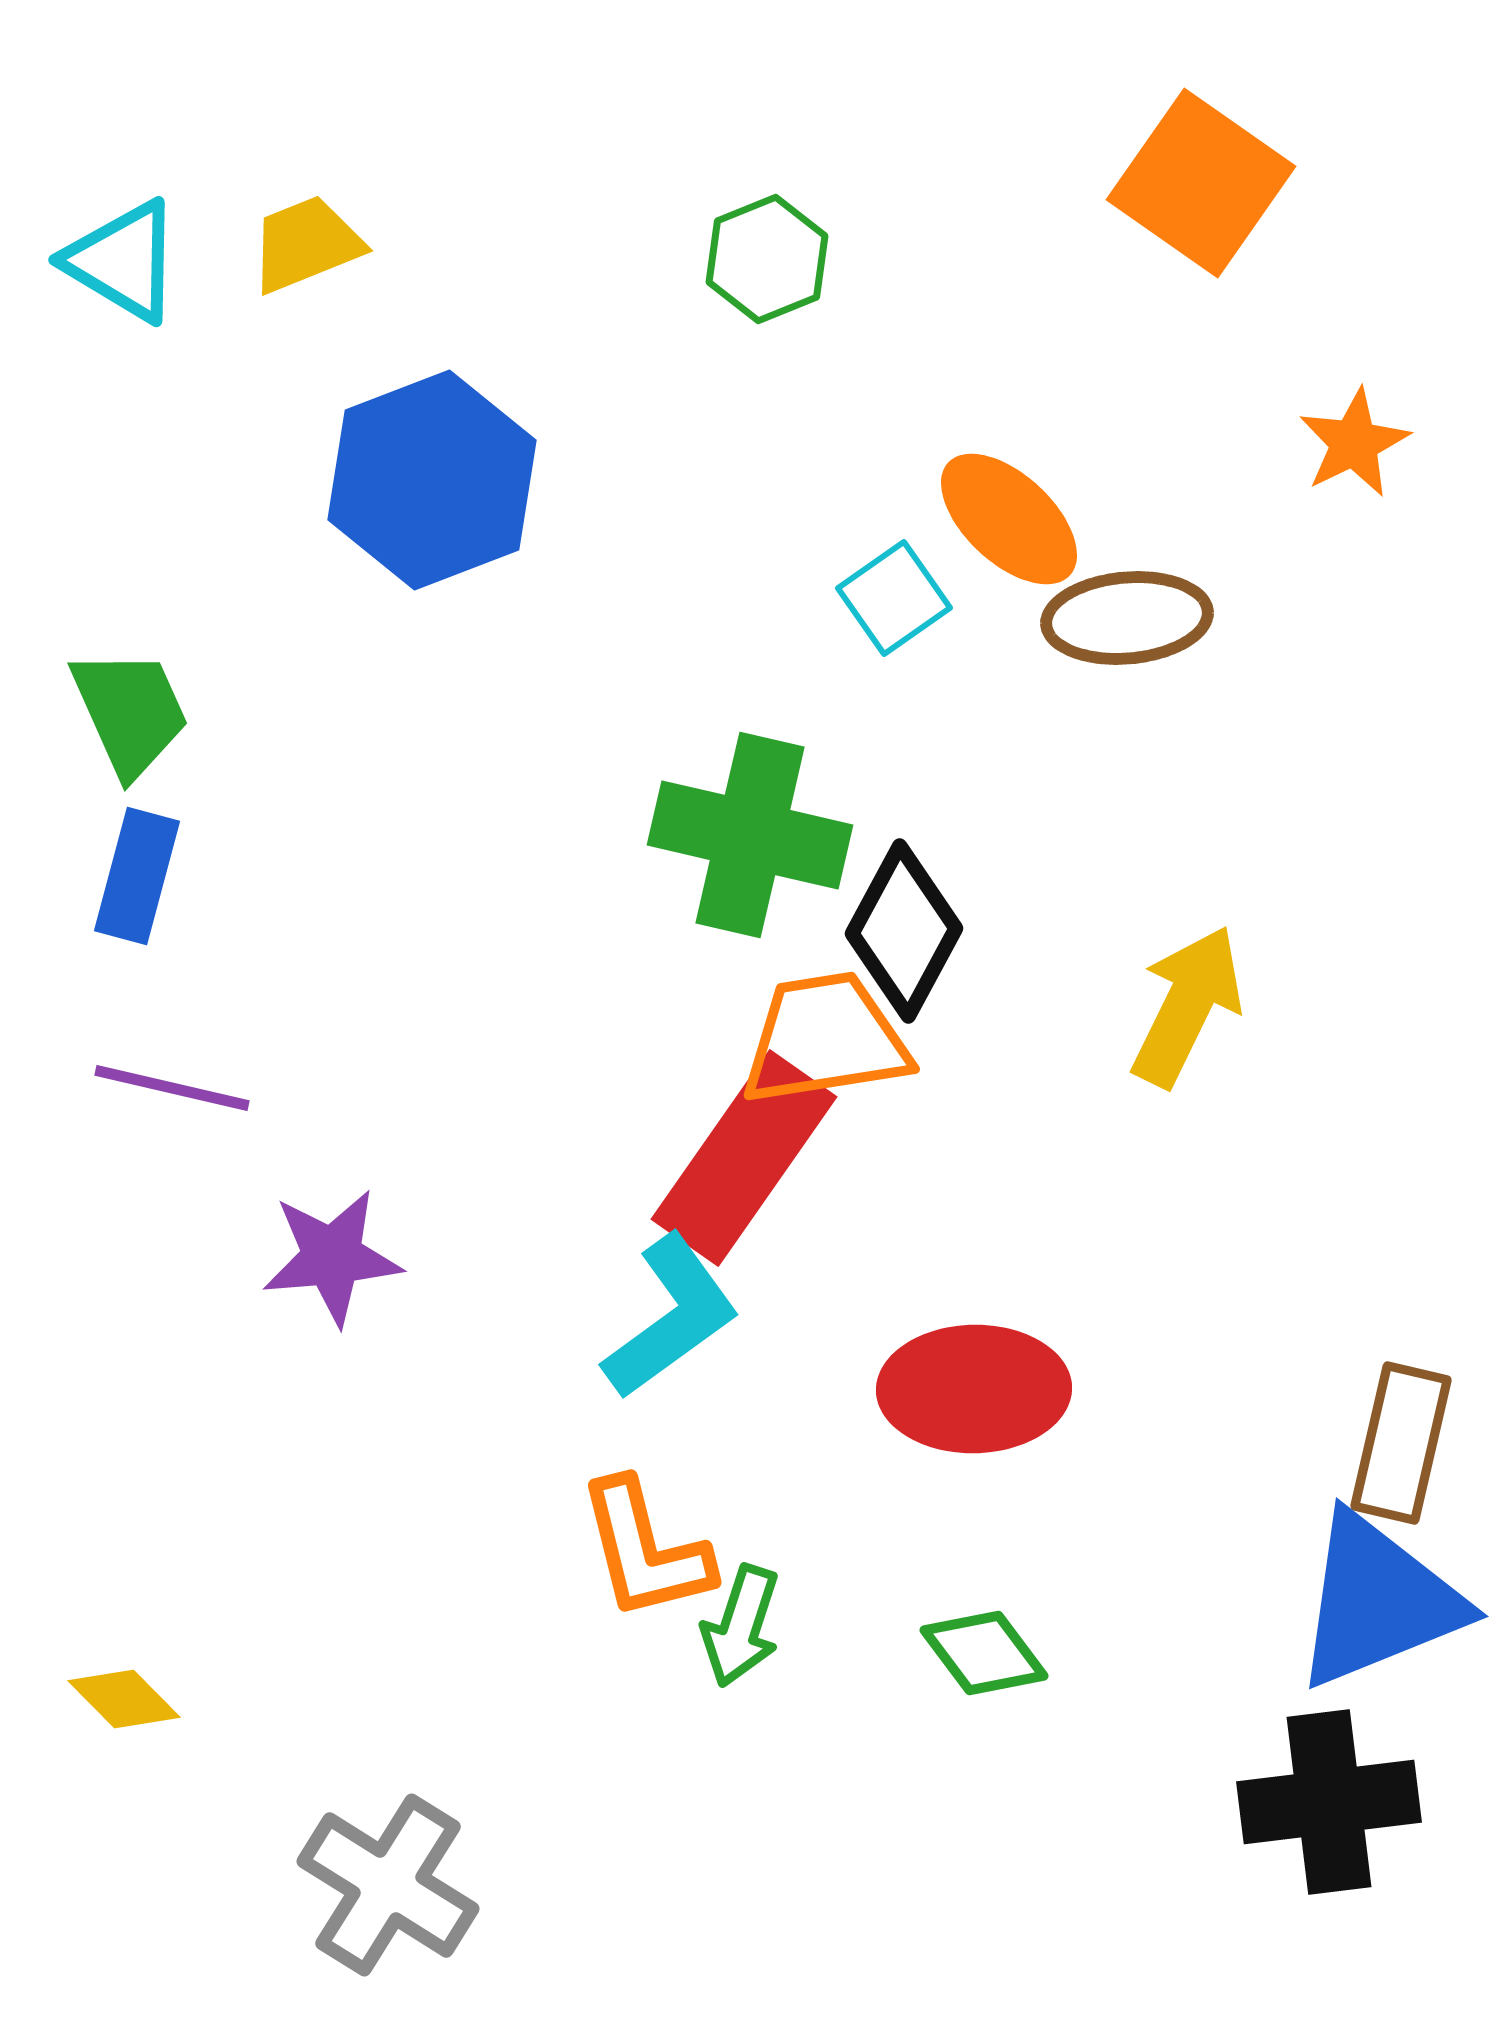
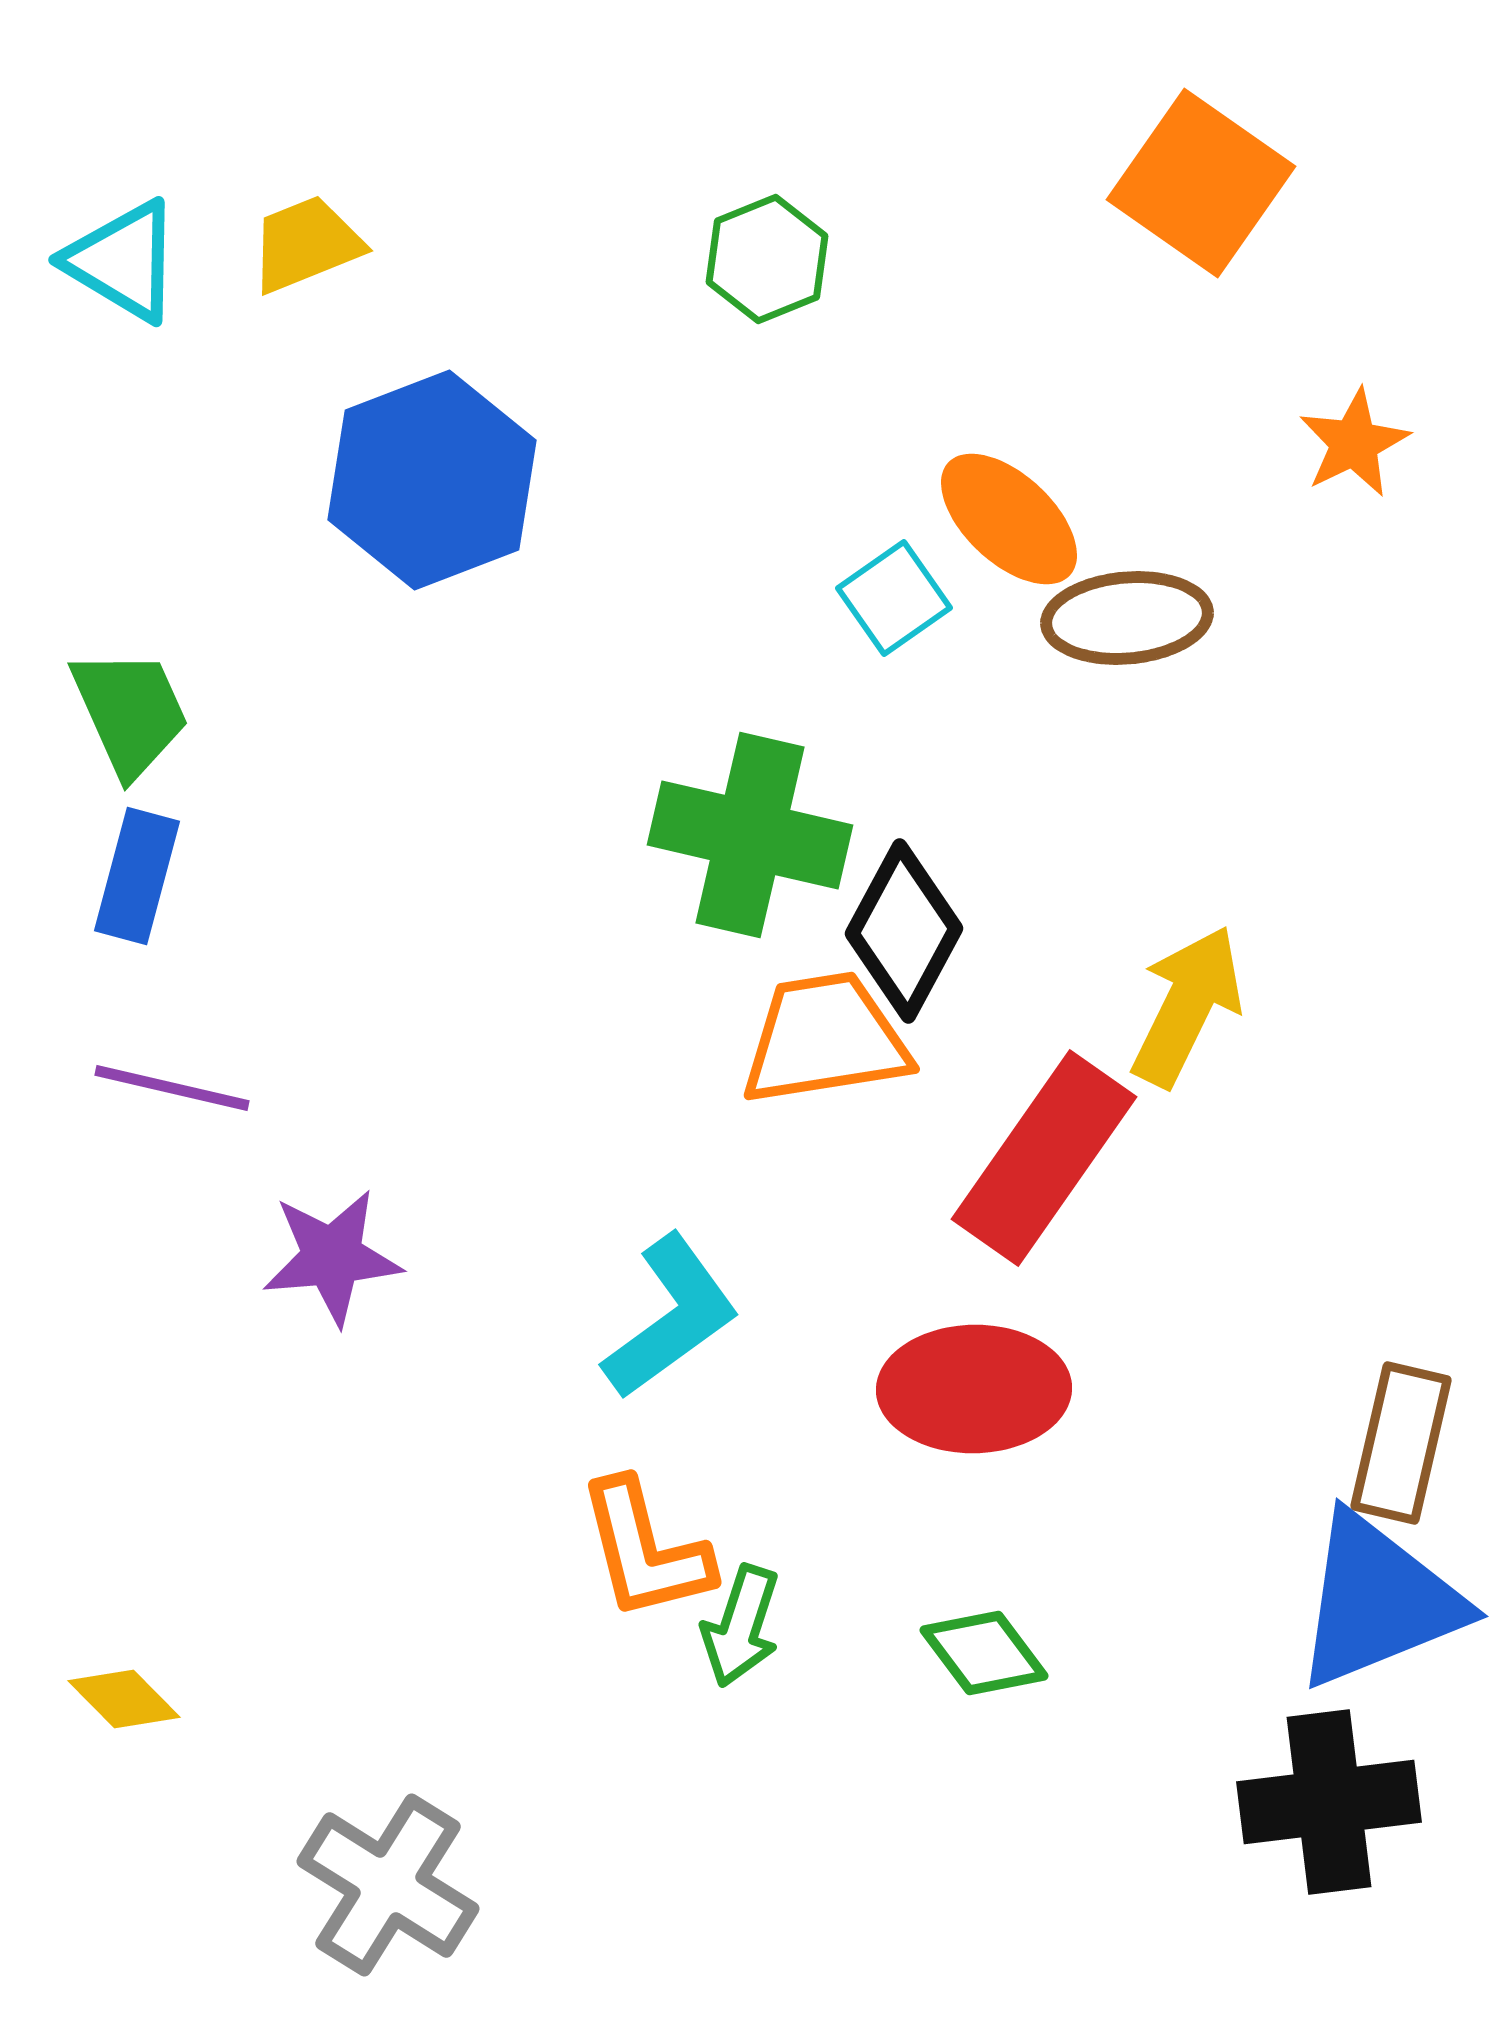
red rectangle: moved 300 px right
